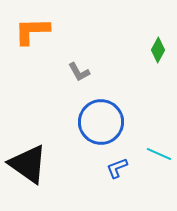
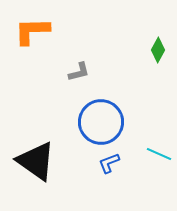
gray L-shape: rotated 75 degrees counterclockwise
black triangle: moved 8 px right, 3 px up
blue L-shape: moved 8 px left, 5 px up
